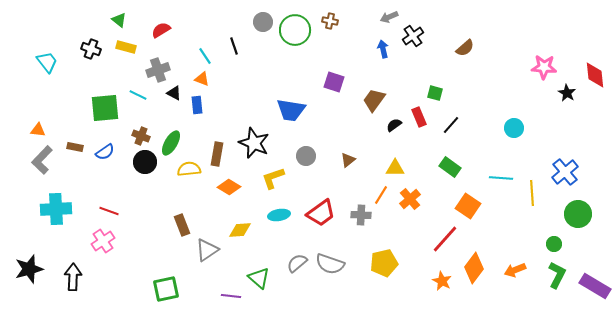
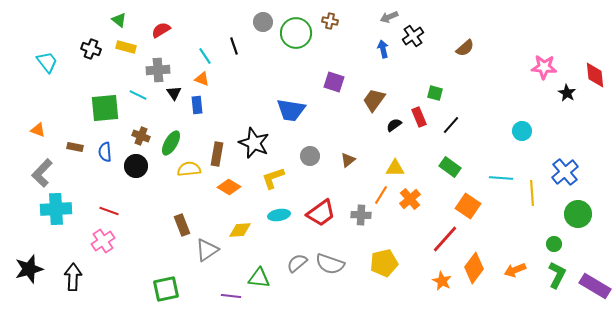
green circle at (295, 30): moved 1 px right, 3 px down
gray cross at (158, 70): rotated 15 degrees clockwise
black triangle at (174, 93): rotated 28 degrees clockwise
cyan circle at (514, 128): moved 8 px right, 3 px down
orange triangle at (38, 130): rotated 14 degrees clockwise
blue semicircle at (105, 152): rotated 120 degrees clockwise
gray circle at (306, 156): moved 4 px right
gray L-shape at (42, 160): moved 13 px down
black circle at (145, 162): moved 9 px left, 4 px down
green triangle at (259, 278): rotated 35 degrees counterclockwise
